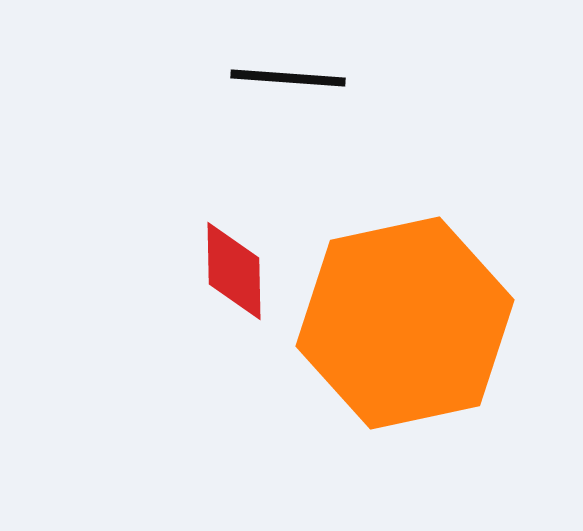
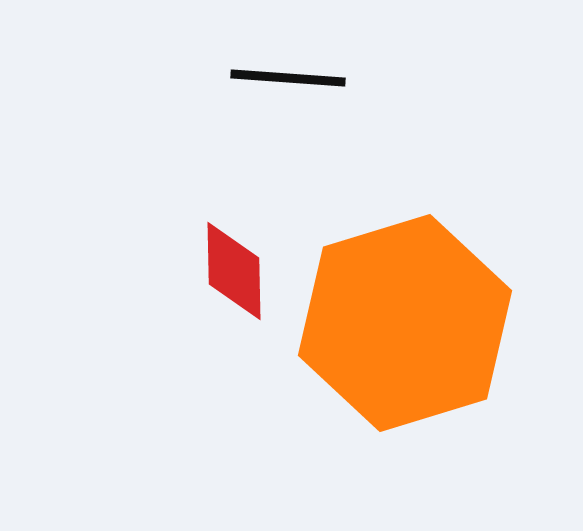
orange hexagon: rotated 5 degrees counterclockwise
